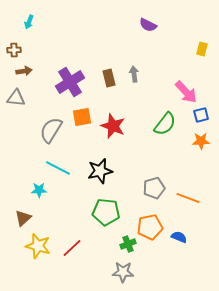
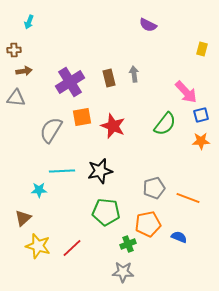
cyan line: moved 4 px right, 3 px down; rotated 30 degrees counterclockwise
orange pentagon: moved 2 px left, 3 px up
